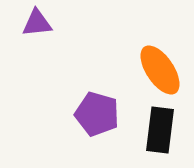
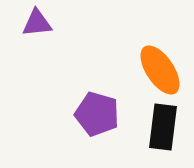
black rectangle: moved 3 px right, 3 px up
